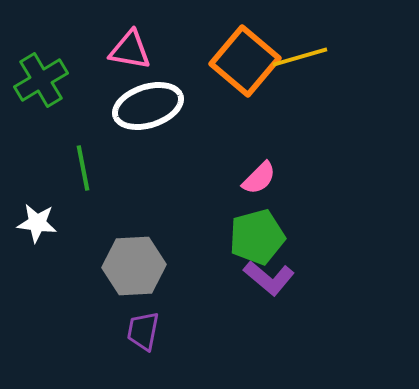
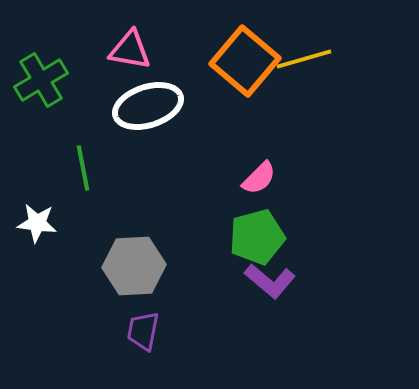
yellow line: moved 4 px right, 2 px down
purple L-shape: moved 1 px right, 3 px down
